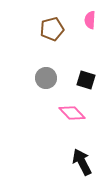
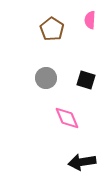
brown pentagon: rotated 25 degrees counterclockwise
pink diamond: moved 5 px left, 5 px down; rotated 20 degrees clockwise
black arrow: rotated 72 degrees counterclockwise
